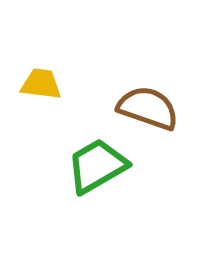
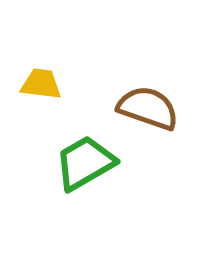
green trapezoid: moved 12 px left, 3 px up
